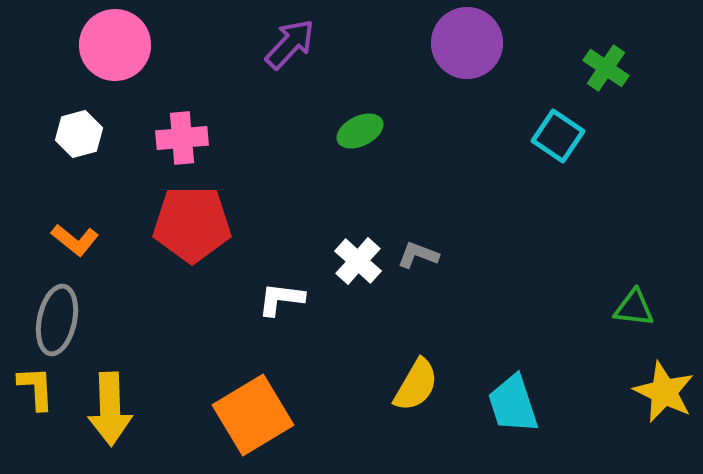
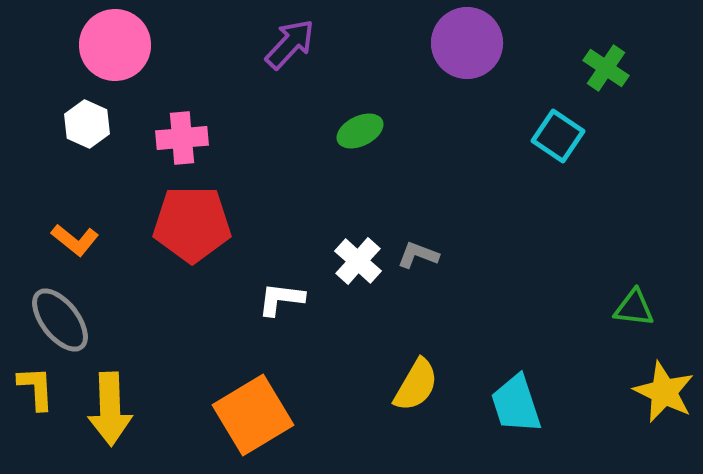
white hexagon: moved 8 px right, 10 px up; rotated 21 degrees counterclockwise
gray ellipse: moved 3 px right; rotated 50 degrees counterclockwise
cyan trapezoid: moved 3 px right
